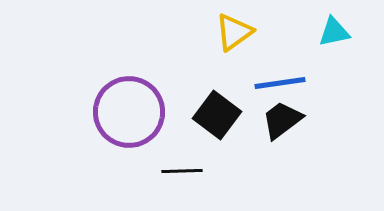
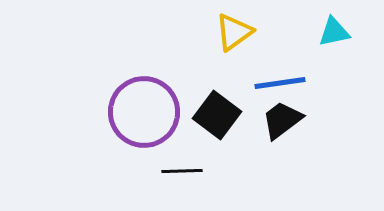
purple circle: moved 15 px right
